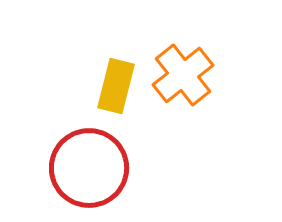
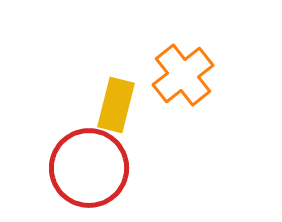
yellow rectangle: moved 19 px down
